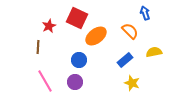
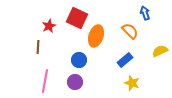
orange ellipse: rotated 35 degrees counterclockwise
yellow semicircle: moved 6 px right, 1 px up; rotated 14 degrees counterclockwise
pink line: rotated 40 degrees clockwise
